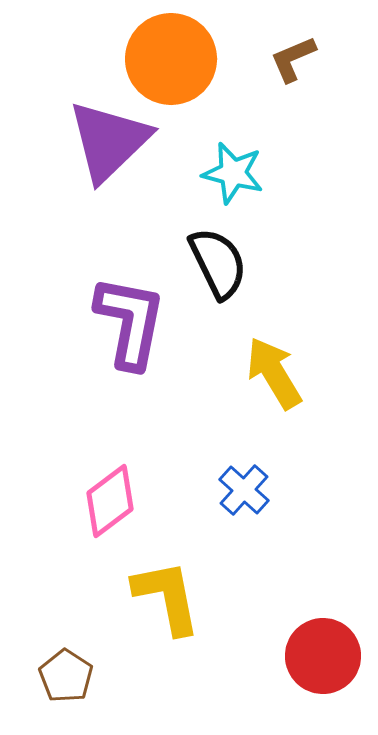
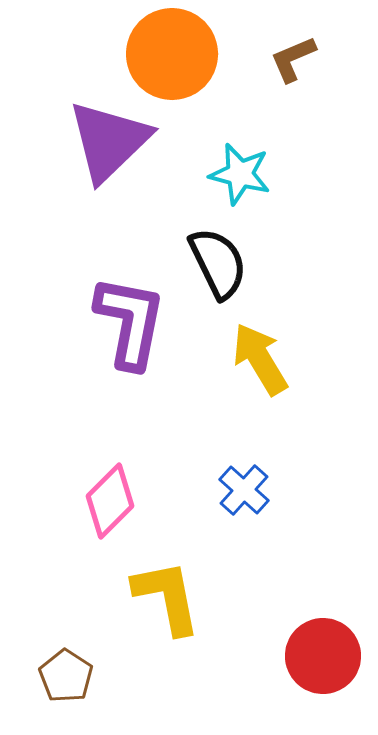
orange circle: moved 1 px right, 5 px up
cyan star: moved 7 px right, 1 px down
yellow arrow: moved 14 px left, 14 px up
pink diamond: rotated 8 degrees counterclockwise
